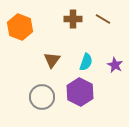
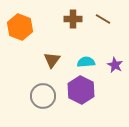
cyan semicircle: rotated 114 degrees counterclockwise
purple hexagon: moved 1 px right, 2 px up
gray circle: moved 1 px right, 1 px up
